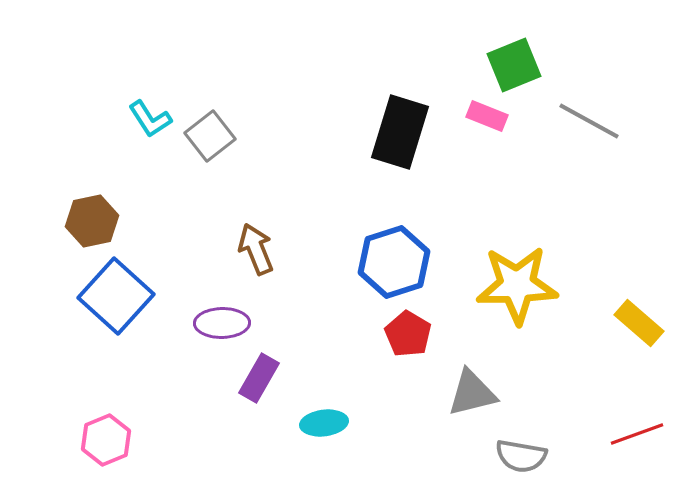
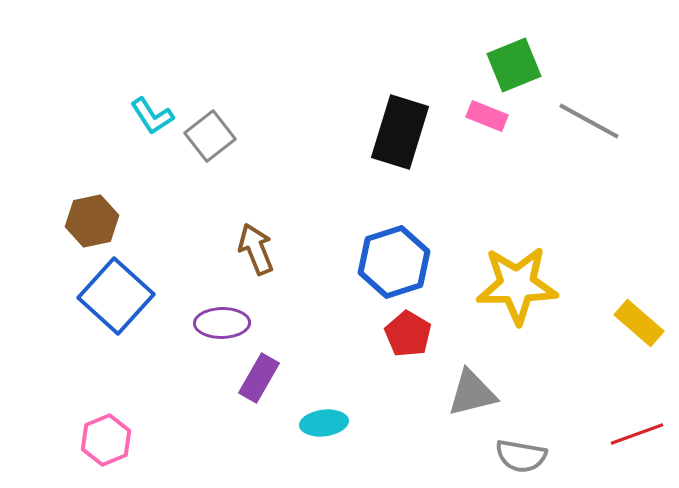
cyan L-shape: moved 2 px right, 3 px up
